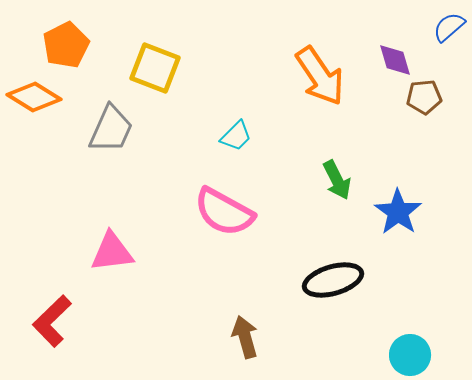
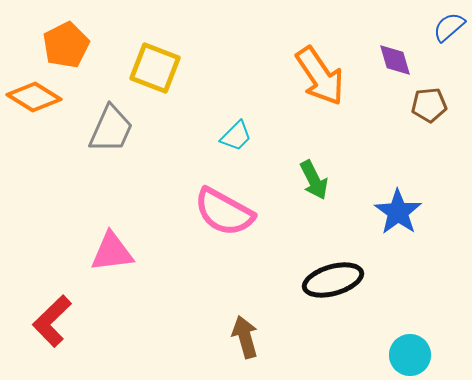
brown pentagon: moved 5 px right, 8 px down
green arrow: moved 23 px left
